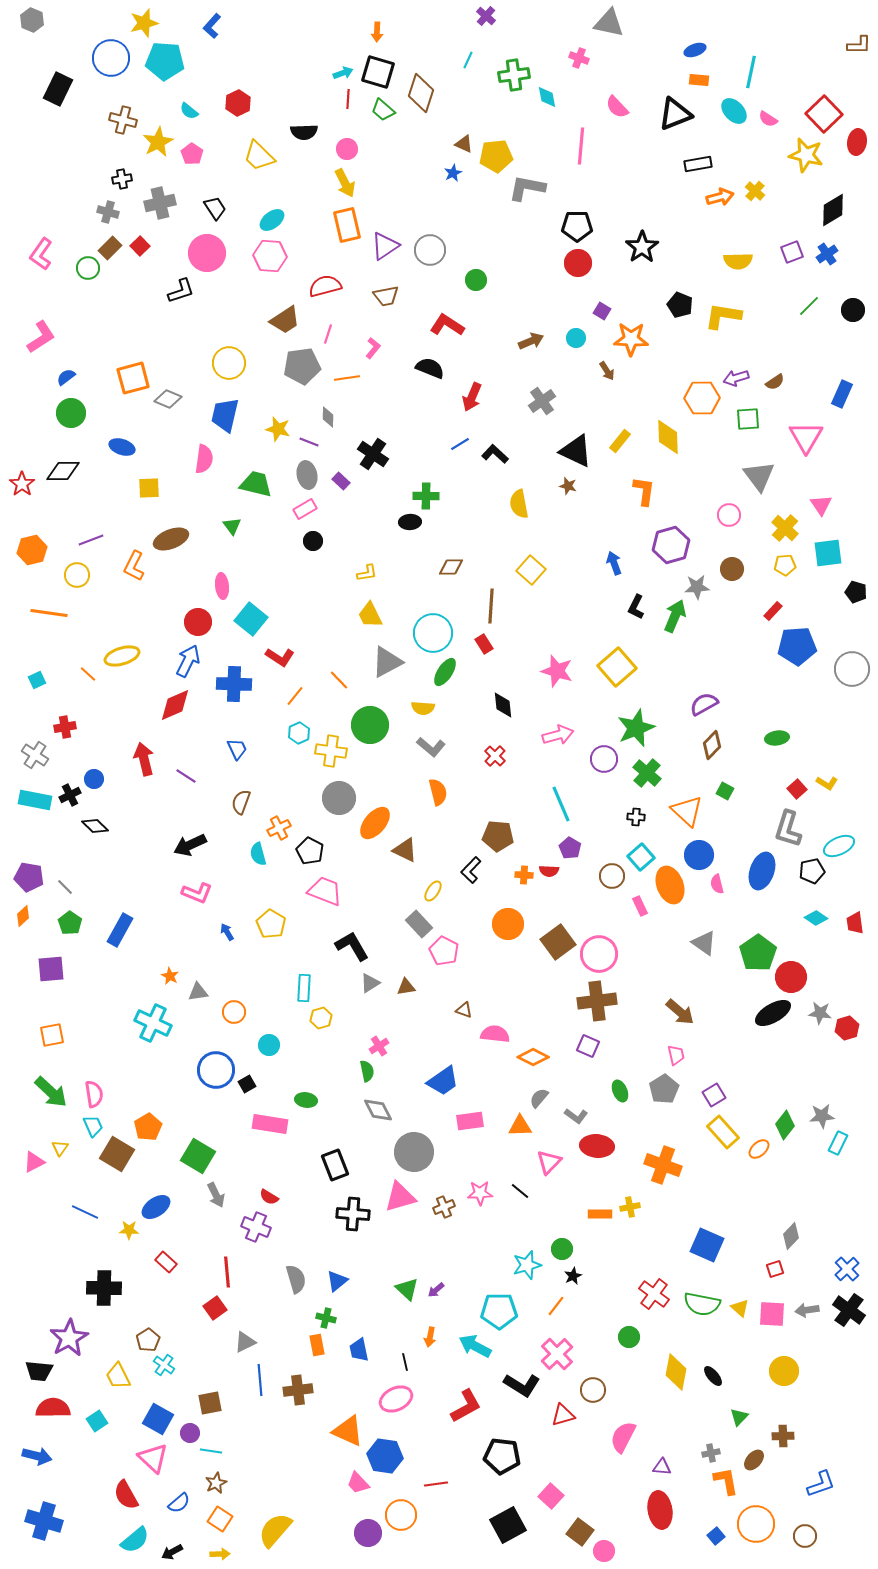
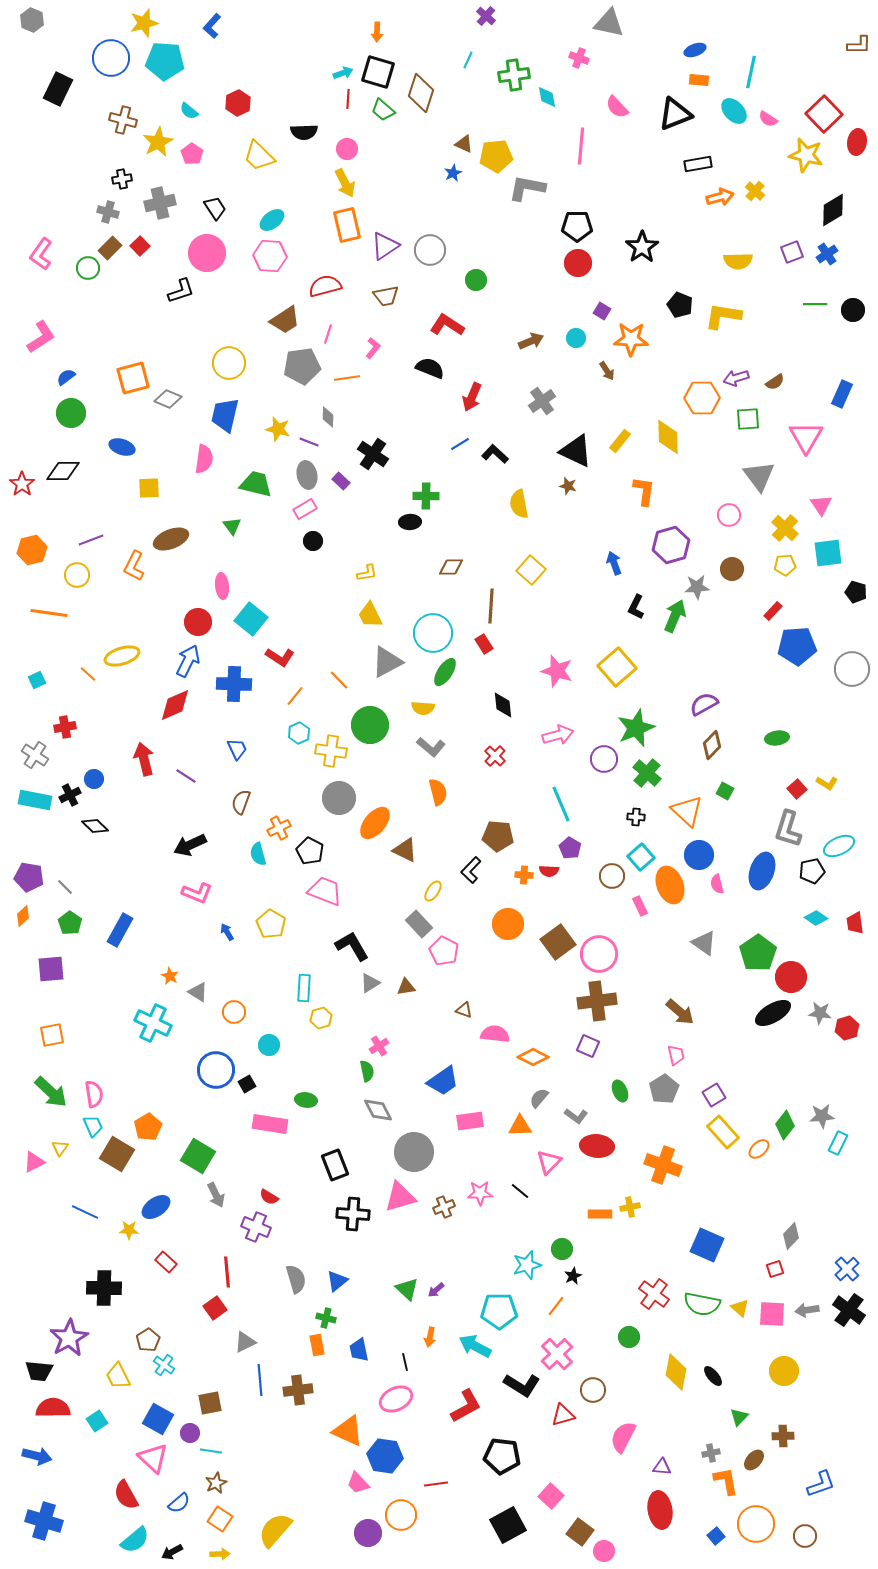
green line at (809, 306): moved 6 px right, 2 px up; rotated 45 degrees clockwise
gray triangle at (198, 992): rotated 40 degrees clockwise
